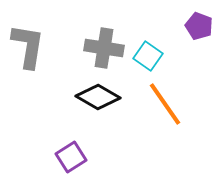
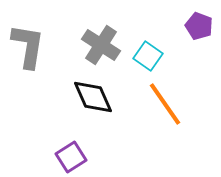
gray cross: moved 3 px left, 3 px up; rotated 24 degrees clockwise
black diamond: moved 5 px left; rotated 36 degrees clockwise
